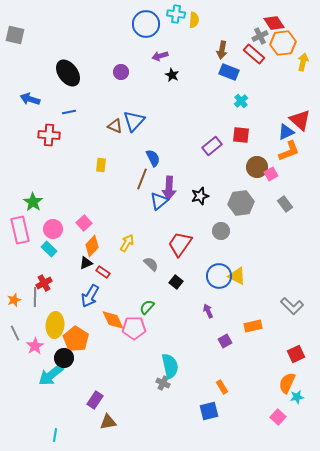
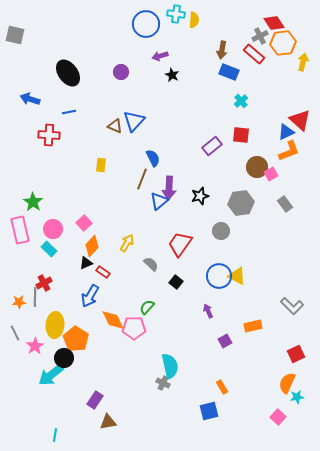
orange star at (14, 300): moved 5 px right, 2 px down; rotated 16 degrees clockwise
